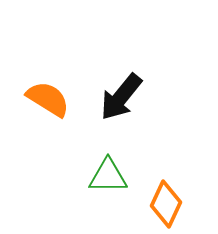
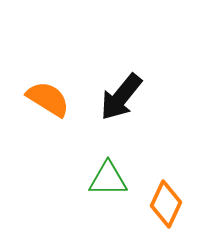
green triangle: moved 3 px down
